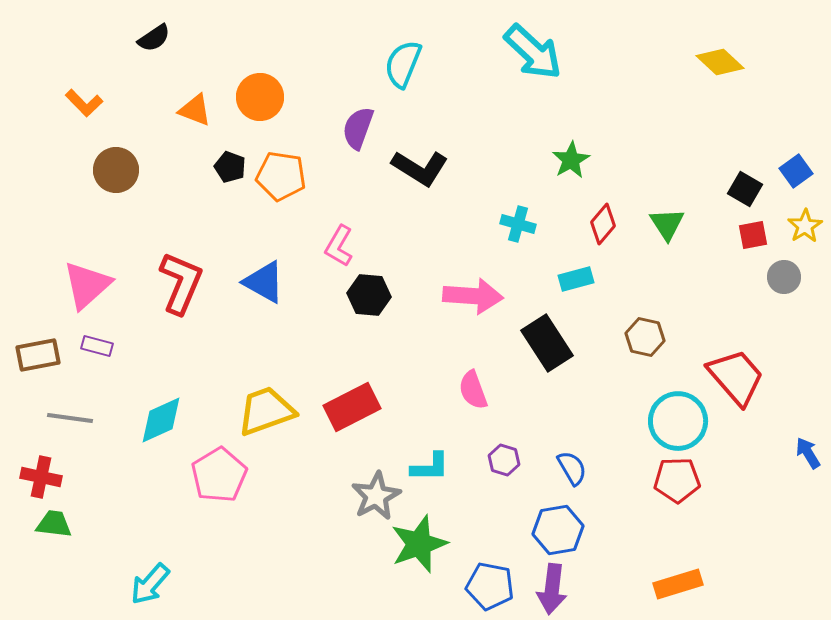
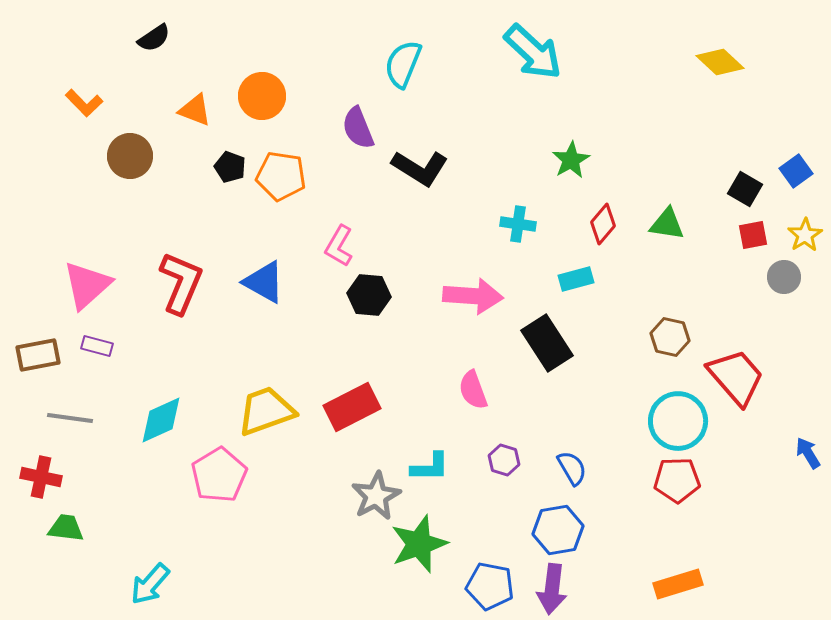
orange circle at (260, 97): moved 2 px right, 1 px up
purple semicircle at (358, 128): rotated 42 degrees counterclockwise
brown circle at (116, 170): moved 14 px right, 14 px up
cyan cross at (518, 224): rotated 8 degrees counterclockwise
green triangle at (667, 224): rotated 48 degrees counterclockwise
yellow star at (805, 226): moved 9 px down
brown hexagon at (645, 337): moved 25 px right
green trapezoid at (54, 524): moved 12 px right, 4 px down
